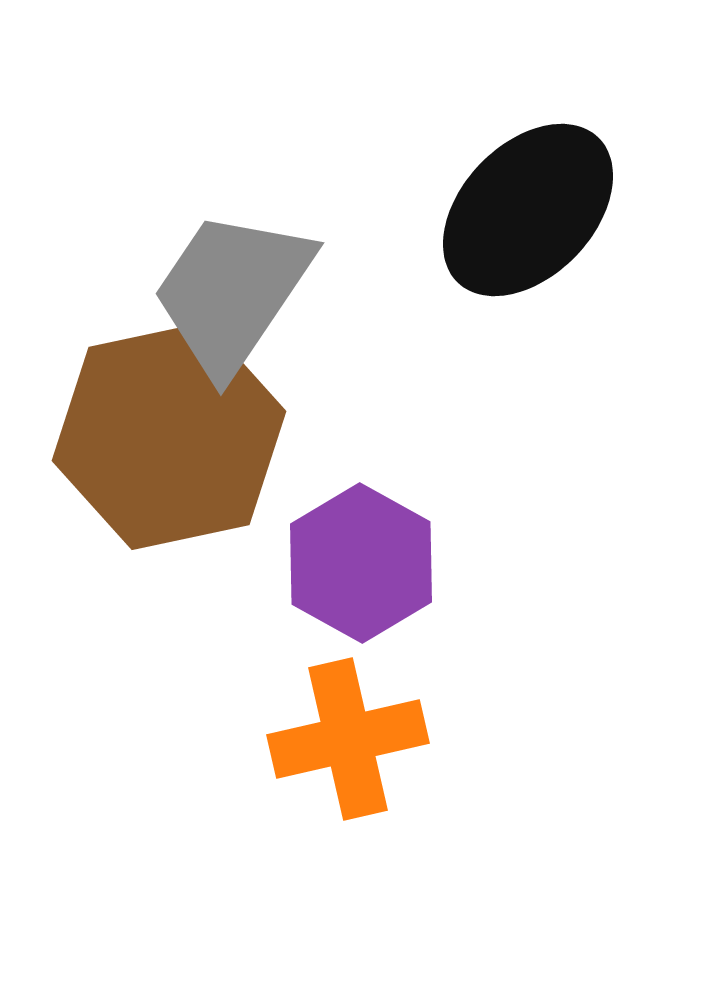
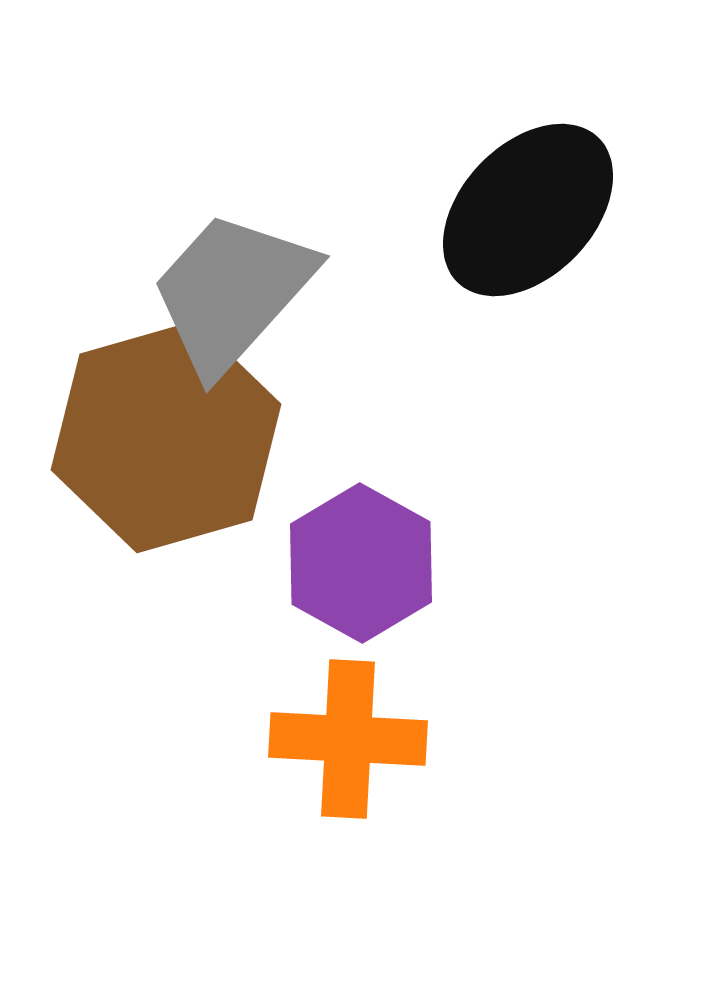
gray trapezoid: rotated 8 degrees clockwise
brown hexagon: moved 3 px left, 1 px down; rotated 4 degrees counterclockwise
orange cross: rotated 16 degrees clockwise
